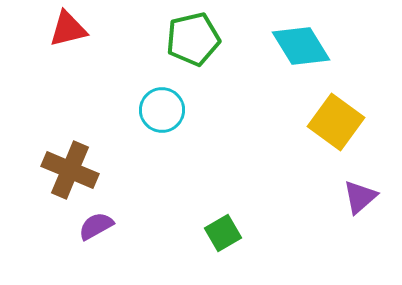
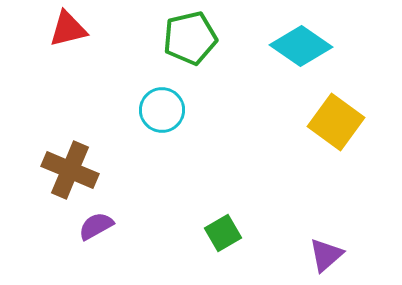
green pentagon: moved 3 px left, 1 px up
cyan diamond: rotated 24 degrees counterclockwise
purple triangle: moved 34 px left, 58 px down
